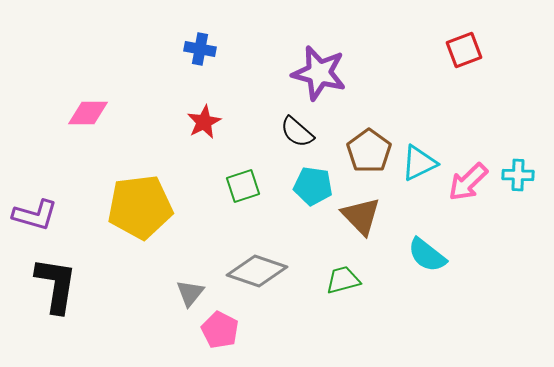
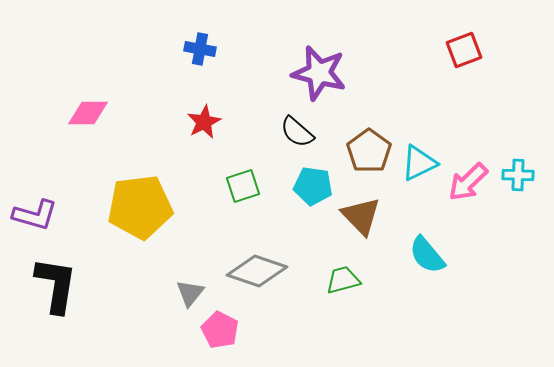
cyan semicircle: rotated 12 degrees clockwise
